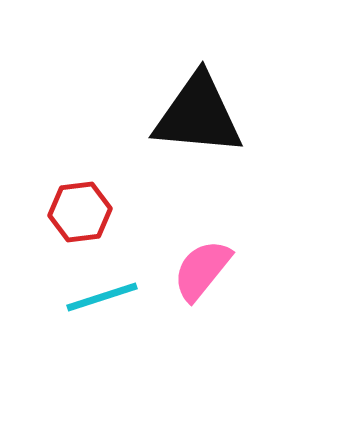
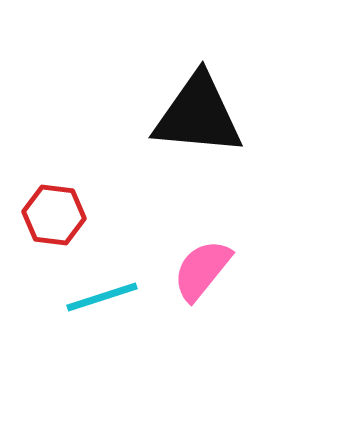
red hexagon: moved 26 px left, 3 px down; rotated 14 degrees clockwise
